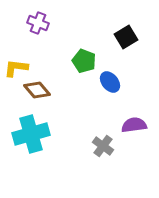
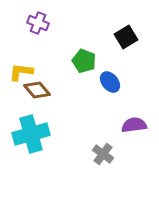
yellow L-shape: moved 5 px right, 4 px down
gray cross: moved 8 px down
